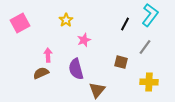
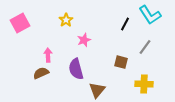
cyan L-shape: rotated 110 degrees clockwise
yellow cross: moved 5 px left, 2 px down
